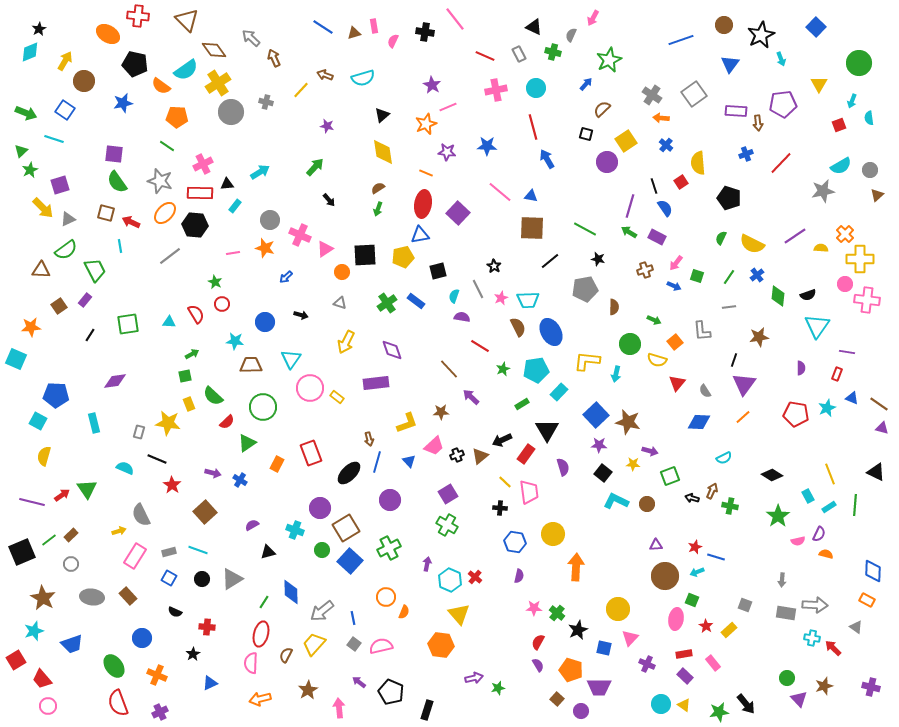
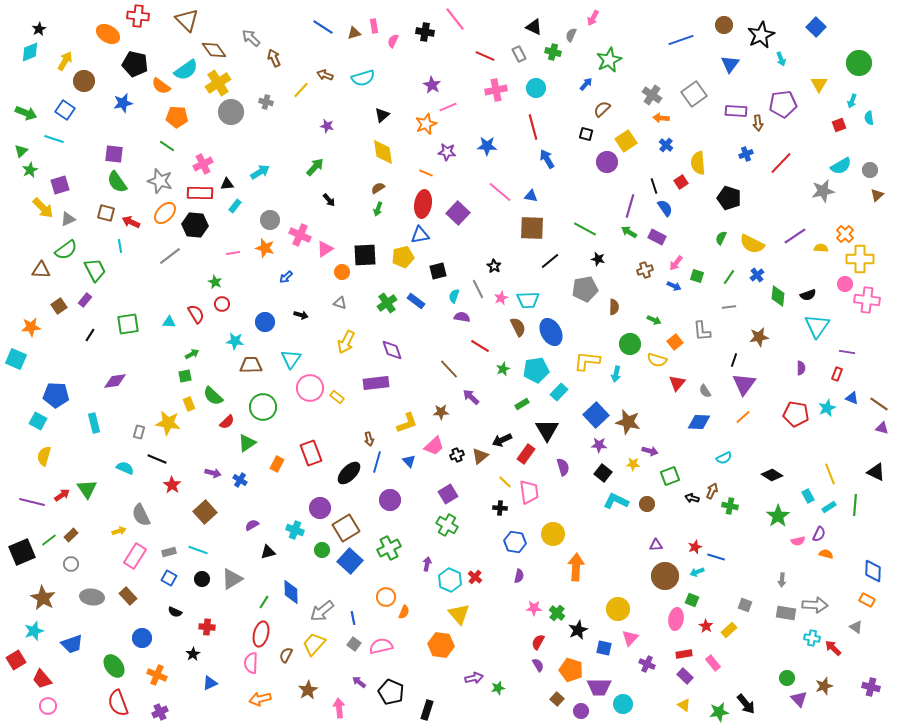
cyan circle at (661, 704): moved 38 px left
